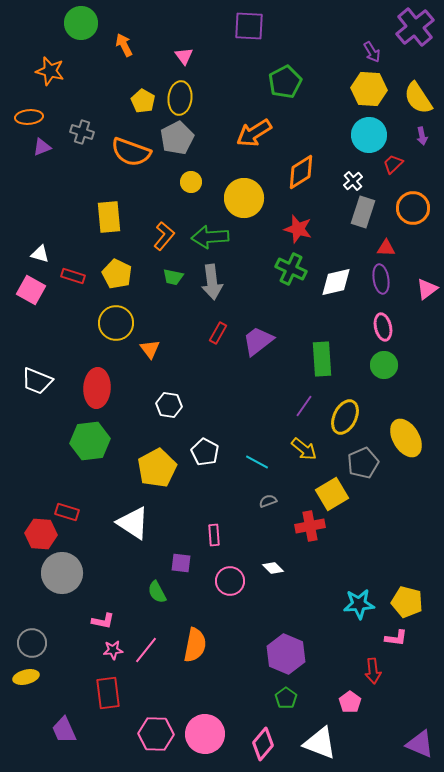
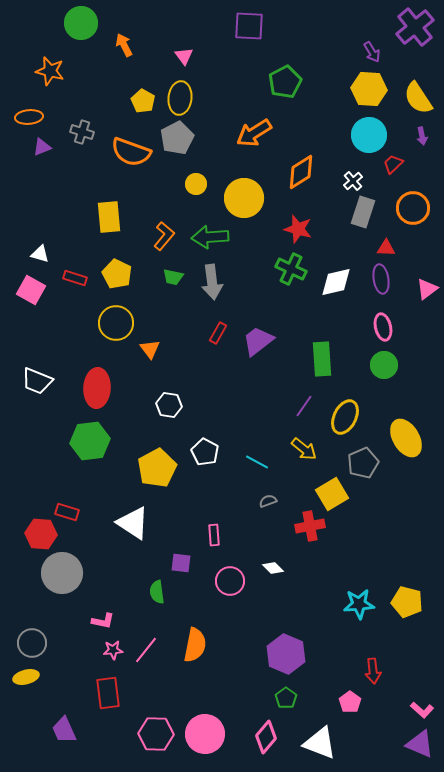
yellow circle at (191, 182): moved 5 px right, 2 px down
red rectangle at (73, 276): moved 2 px right, 2 px down
green semicircle at (157, 592): rotated 20 degrees clockwise
pink L-shape at (396, 638): moved 26 px right, 72 px down; rotated 35 degrees clockwise
pink diamond at (263, 744): moved 3 px right, 7 px up
